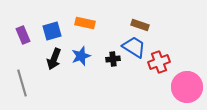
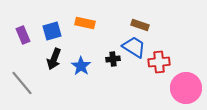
blue star: moved 10 px down; rotated 18 degrees counterclockwise
red cross: rotated 15 degrees clockwise
gray line: rotated 24 degrees counterclockwise
pink circle: moved 1 px left, 1 px down
